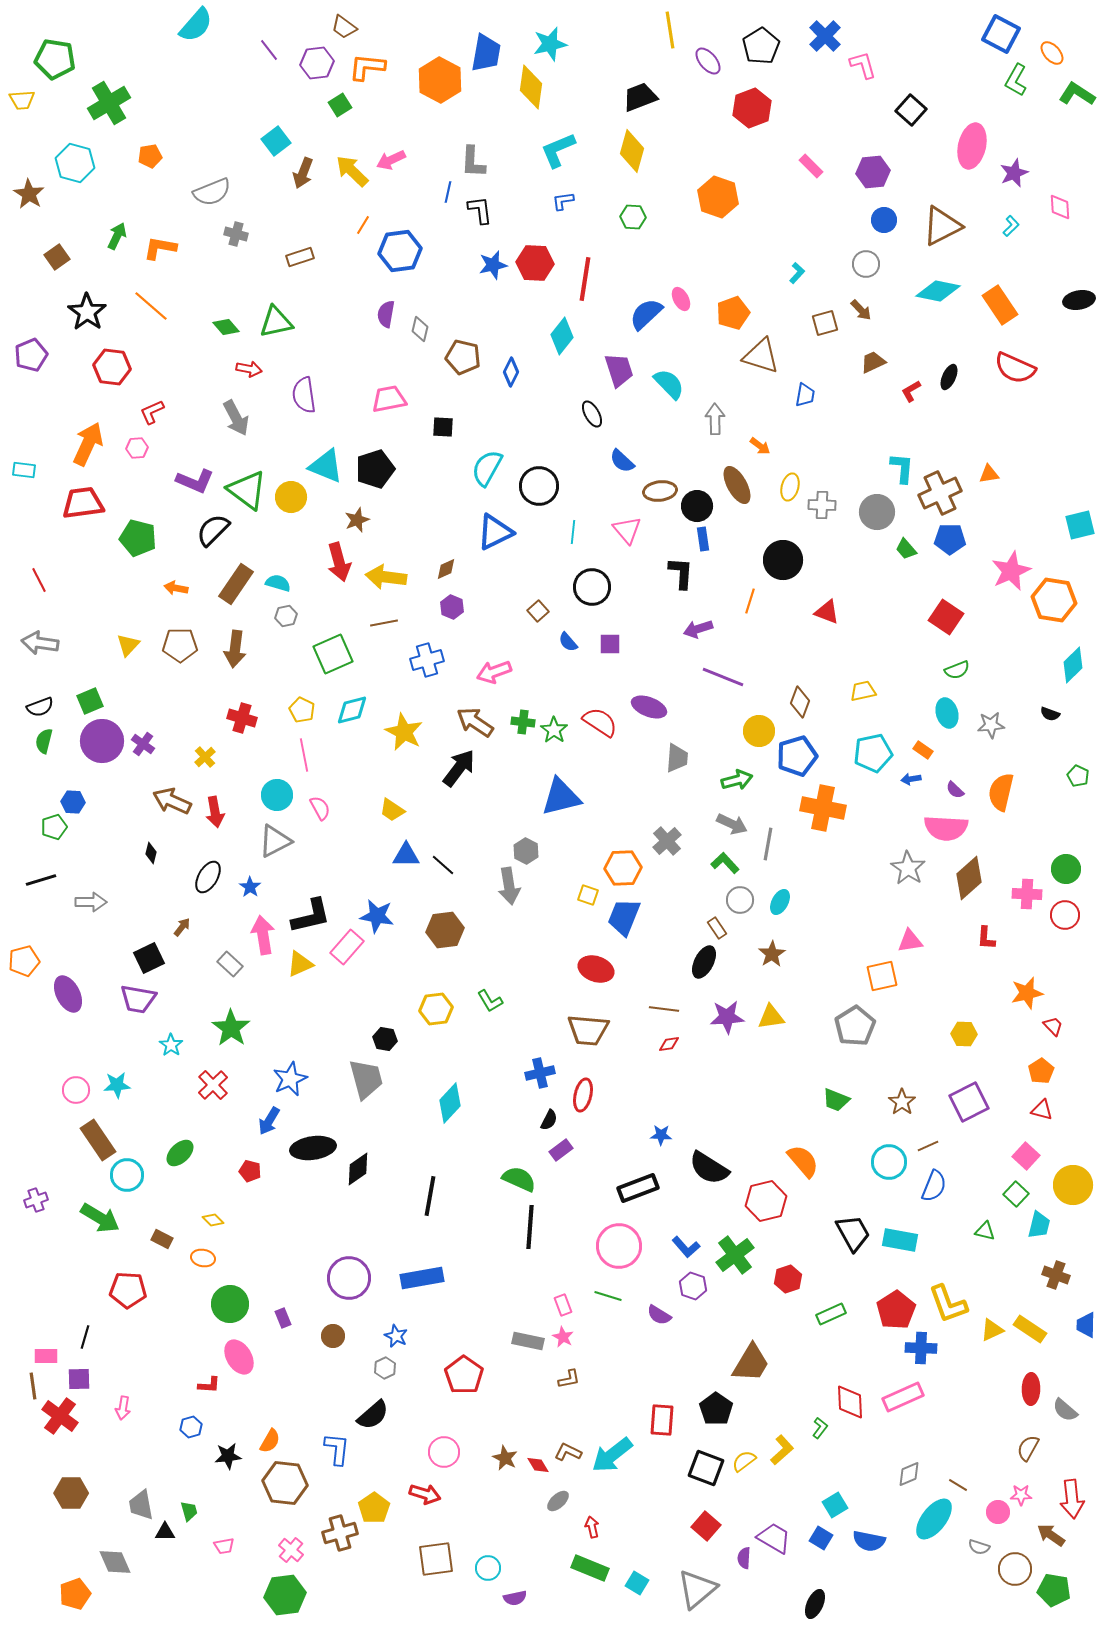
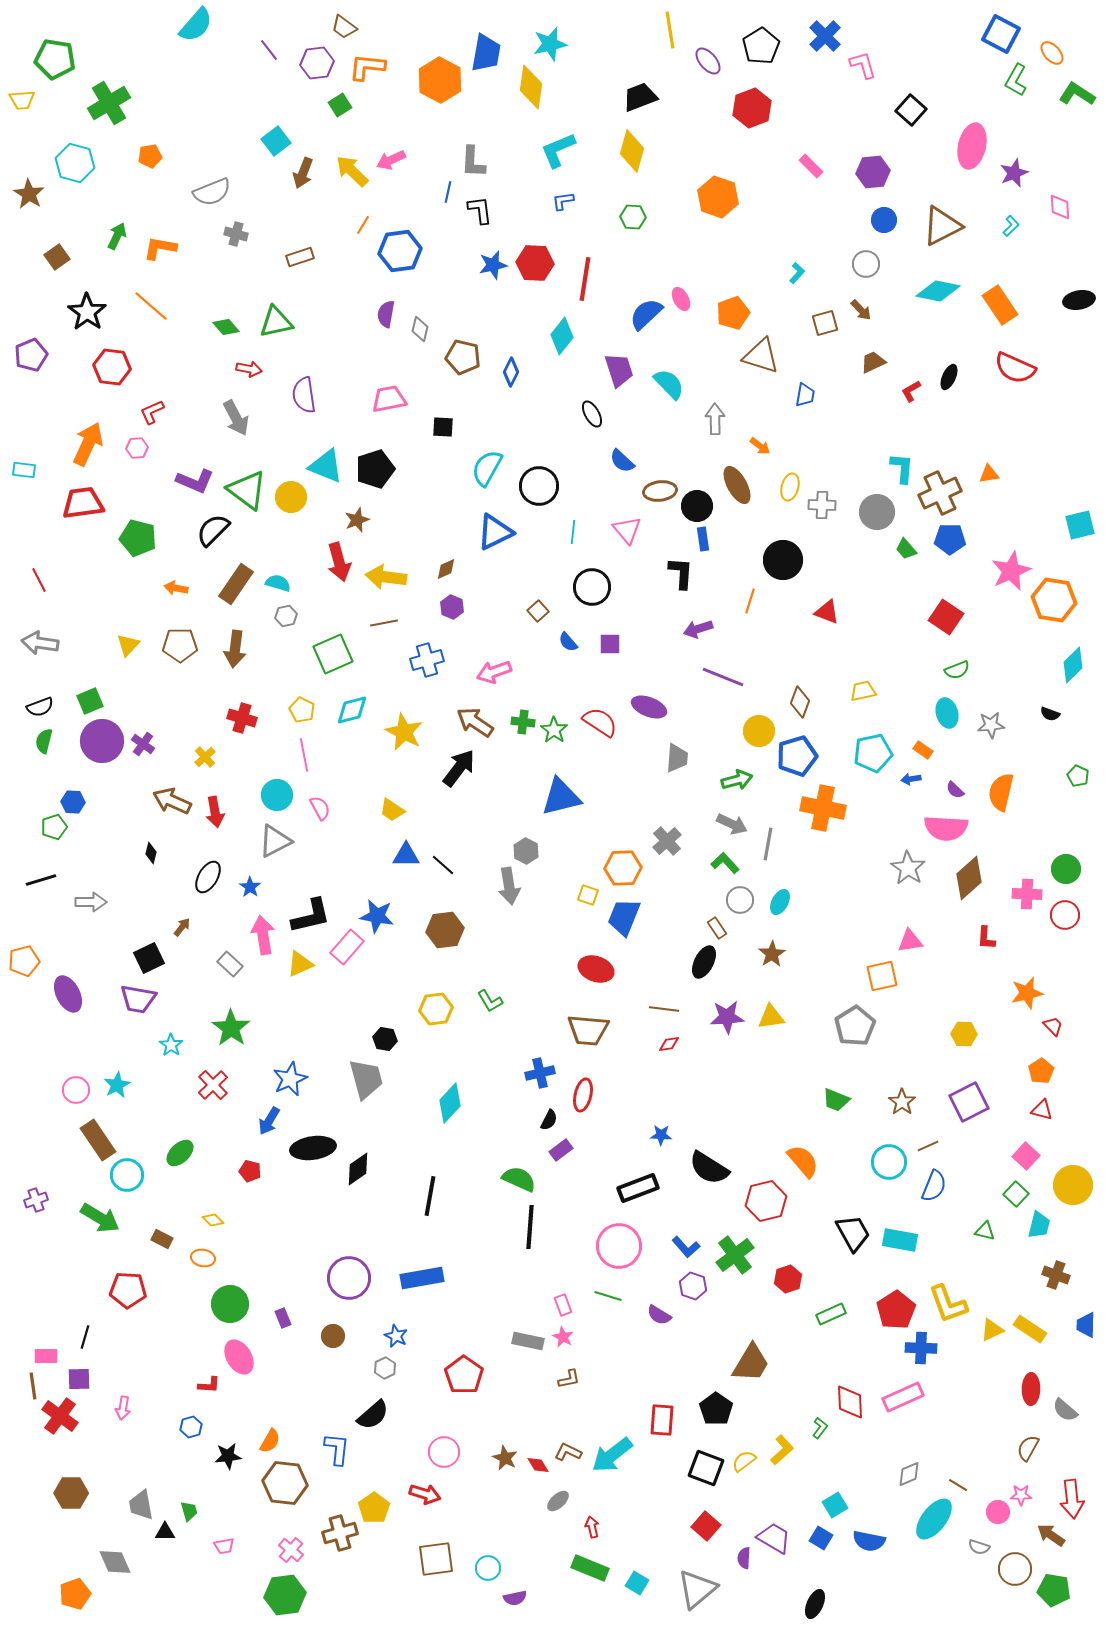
cyan star at (117, 1085): rotated 24 degrees counterclockwise
